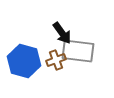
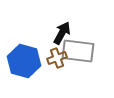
black arrow: rotated 115 degrees counterclockwise
brown cross: moved 1 px right, 2 px up
